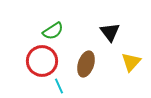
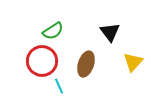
yellow triangle: moved 2 px right
